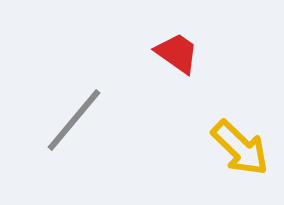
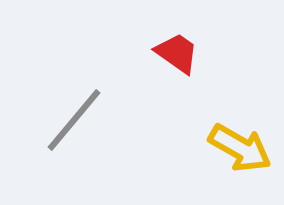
yellow arrow: rotated 14 degrees counterclockwise
